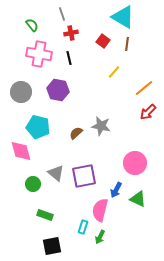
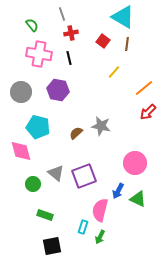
purple square: rotated 10 degrees counterclockwise
blue arrow: moved 2 px right, 1 px down
